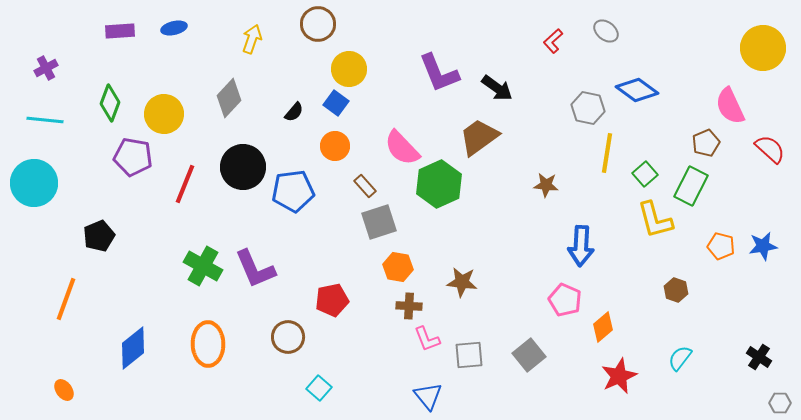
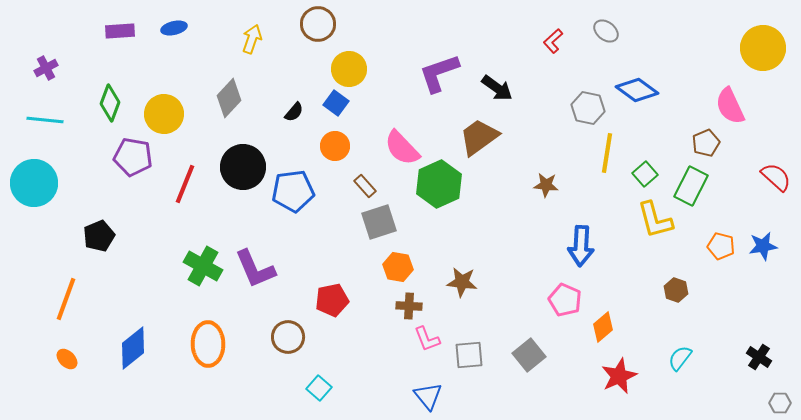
purple L-shape at (439, 73): rotated 93 degrees clockwise
red semicircle at (770, 149): moved 6 px right, 28 px down
orange ellipse at (64, 390): moved 3 px right, 31 px up; rotated 10 degrees counterclockwise
